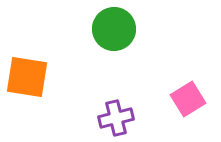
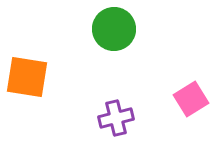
pink square: moved 3 px right
